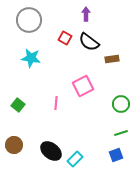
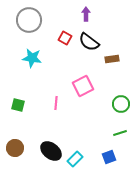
cyan star: moved 1 px right
green square: rotated 24 degrees counterclockwise
green line: moved 1 px left
brown circle: moved 1 px right, 3 px down
blue square: moved 7 px left, 2 px down
